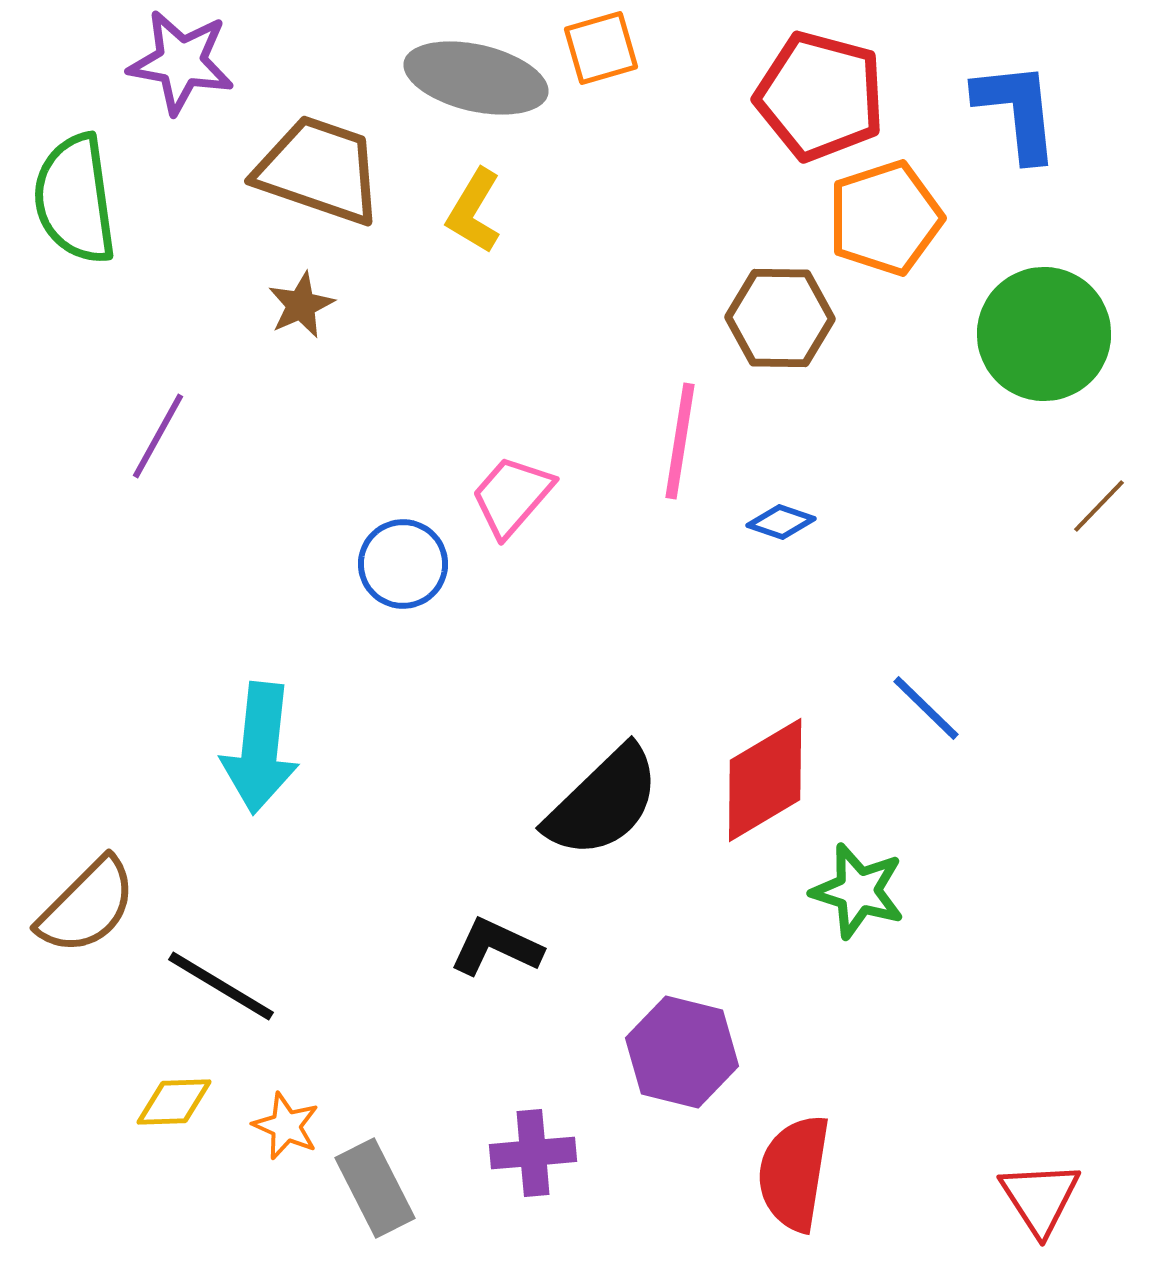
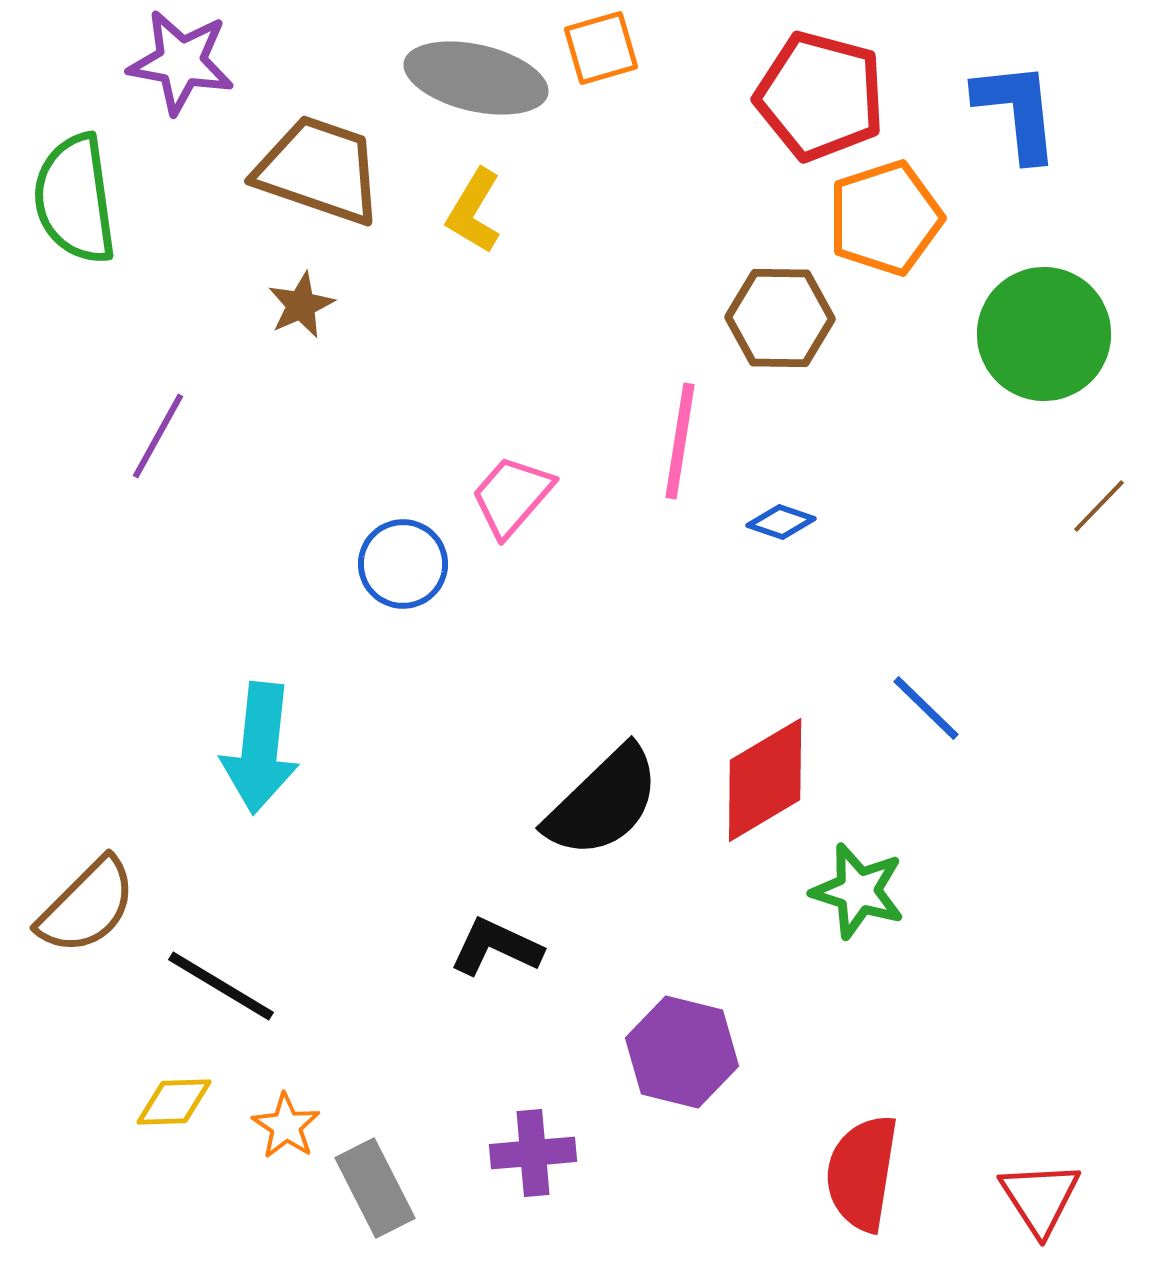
orange star: rotated 10 degrees clockwise
red semicircle: moved 68 px right
